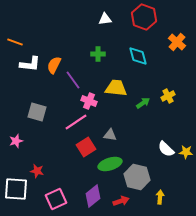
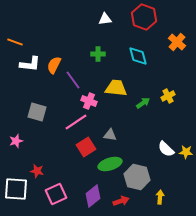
pink square: moved 5 px up
